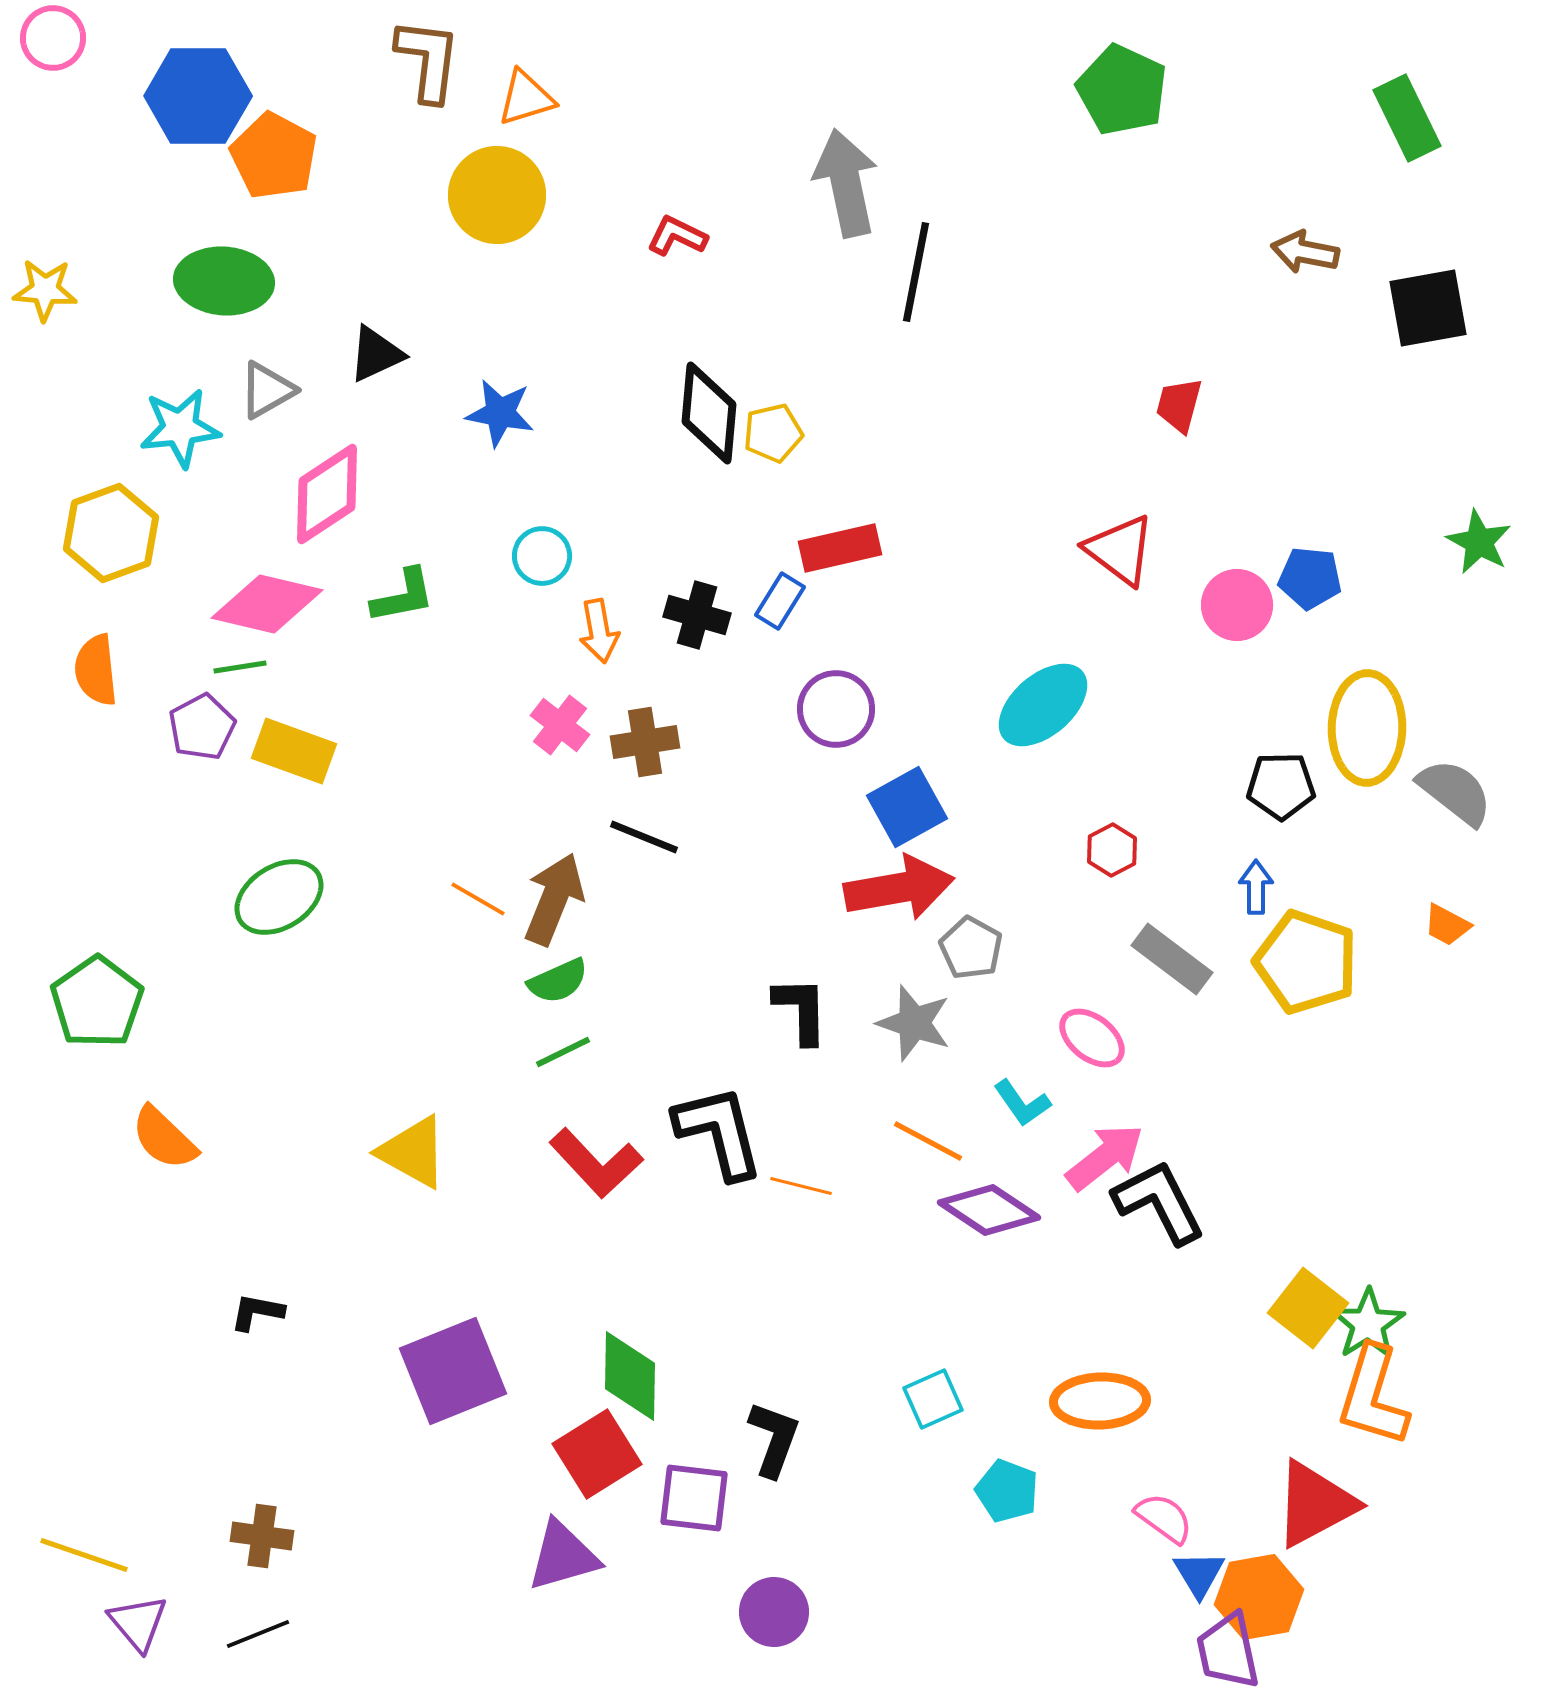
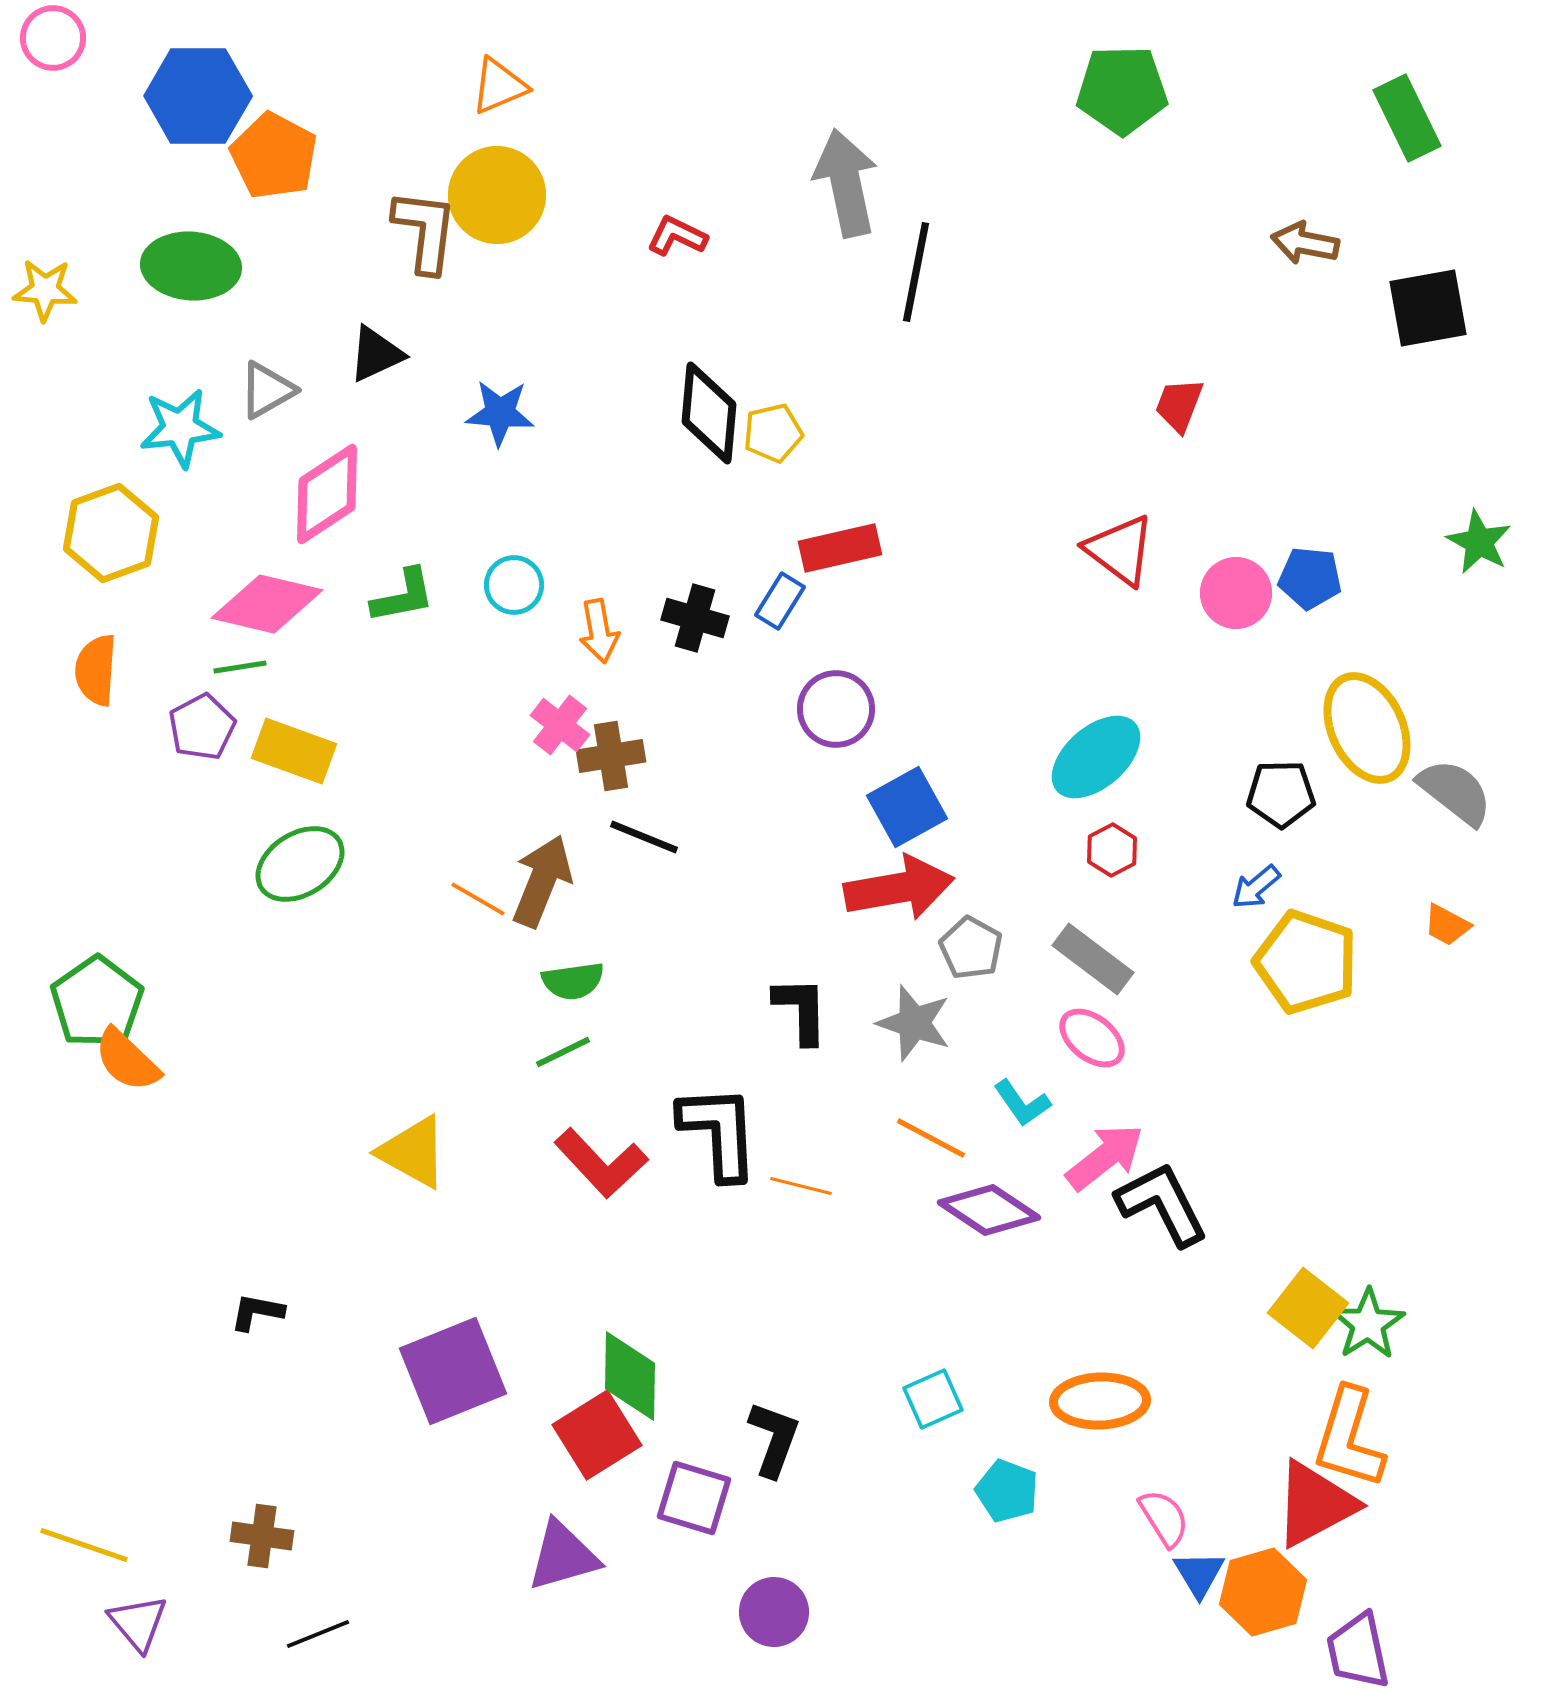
brown L-shape at (428, 60): moved 3 px left, 171 px down
green pentagon at (1122, 90): rotated 26 degrees counterclockwise
orange triangle at (526, 98): moved 27 px left, 12 px up; rotated 6 degrees counterclockwise
brown arrow at (1305, 252): moved 9 px up
green ellipse at (224, 281): moved 33 px left, 15 px up
red trapezoid at (1179, 405): rotated 6 degrees clockwise
blue star at (500, 413): rotated 6 degrees counterclockwise
cyan circle at (542, 556): moved 28 px left, 29 px down
pink circle at (1237, 605): moved 1 px left, 12 px up
black cross at (697, 615): moved 2 px left, 3 px down
orange semicircle at (96, 670): rotated 10 degrees clockwise
cyan ellipse at (1043, 705): moved 53 px right, 52 px down
yellow ellipse at (1367, 728): rotated 26 degrees counterclockwise
brown cross at (645, 742): moved 34 px left, 14 px down
black pentagon at (1281, 786): moved 8 px down
blue arrow at (1256, 887): rotated 130 degrees counterclockwise
green ellipse at (279, 897): moved 21 px right, 33 px up
brown arrow at (554, 899): moved 12 px left, 18 px up
gray rectangle at (1172, 959): moved 79 px left
green semicircle at (558, 981): moved 15 px right; rotated 16 degrees clockwise
black L-shape at (719, 1132): rotated 11 degrees clockwise
orange semicircle at (164, 1138): moved 37 px left, 78 px up
orange line at (928, 1141): moved 3 px right, 3 px up
red L-shape at (596, 1163): moved 5 px right
black L-shape at (1159, 1202): moved 3 px right, 2 px down
orange L-shape at (1373, 1396): moved 24 px left, 42 px down
red square at (597, 1454): moved 19 px up
purple square at (694, 1498): rotated 10 degrees clockwise
pink semicircle at (1164, 1518): rotated 22 degrees clockwise
yellow line at (84, 1555): moved 10 px up
orange hexagon at (1259, 1597): moved 4 px right, 5 px up; rotated 6 degrees counterclockwise
black line at (258, 1634): moved 60 px right
purple trapezoid at (1228, 1651): moved 130 px right
